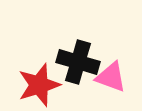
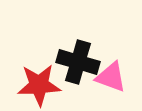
red star: rotated 15 degrees clockwise
